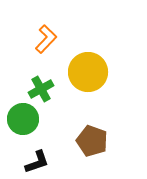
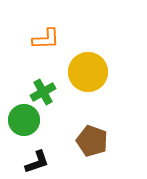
orange L-shape: rotated 44 degrees clockwise
green cross: moved 2 px right, 3 px down
green circle: moved 1 px right, 1 px down
